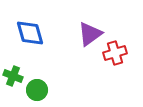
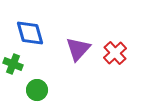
purple triangle: moved 12 px left, 15 px down; rotated 12 degrees counterclockwise
red cross: rotated 25 degrees counterclockwise
green cross: moved 12 px up
